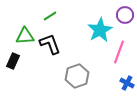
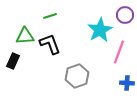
green line: rotated 16 degrees clockwise
blue cross: rotated 24 degrees counterclockwise
